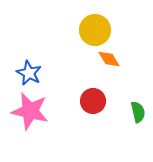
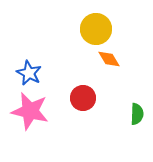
yellow circle: moved 1 px right, 1 px up
red circle: moved 10 px left, 3 px up
green semicircle: moved 1 px left, 2 px down; rotated 15 degrees clockwise
